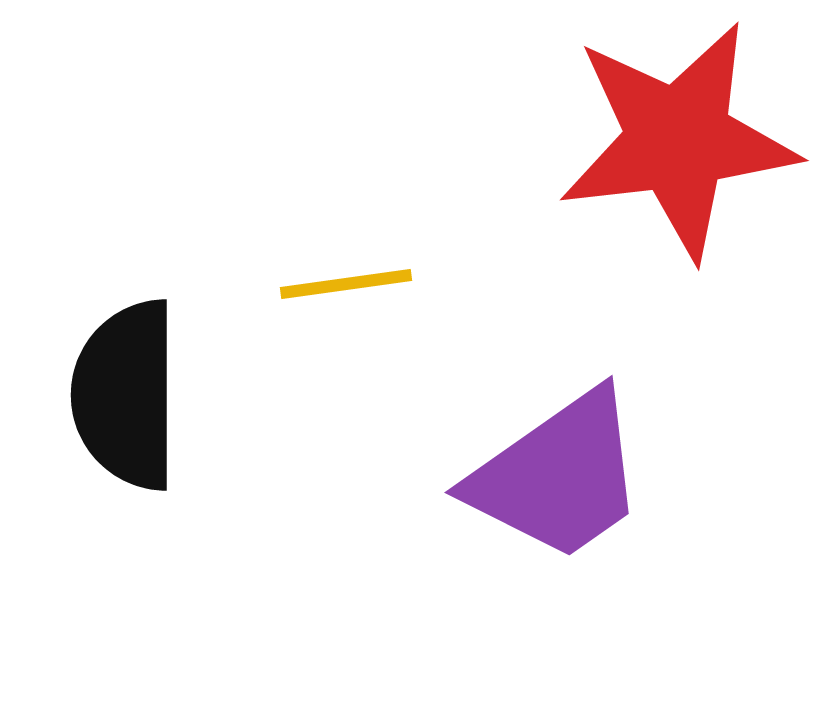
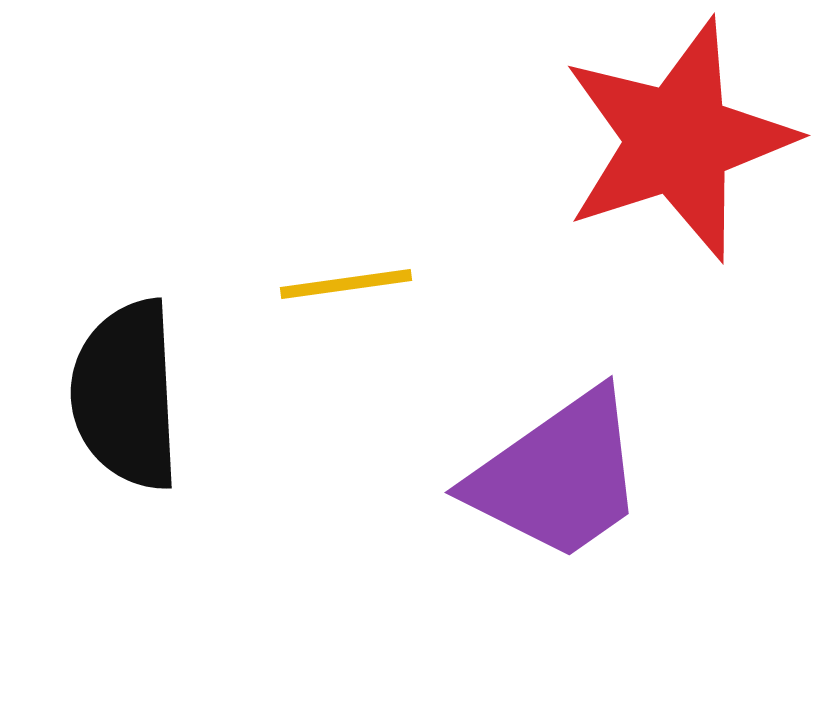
red star: rotated 11 degrees counterclockwise
black semicircle: rotated 3 degrees counterclockwise
